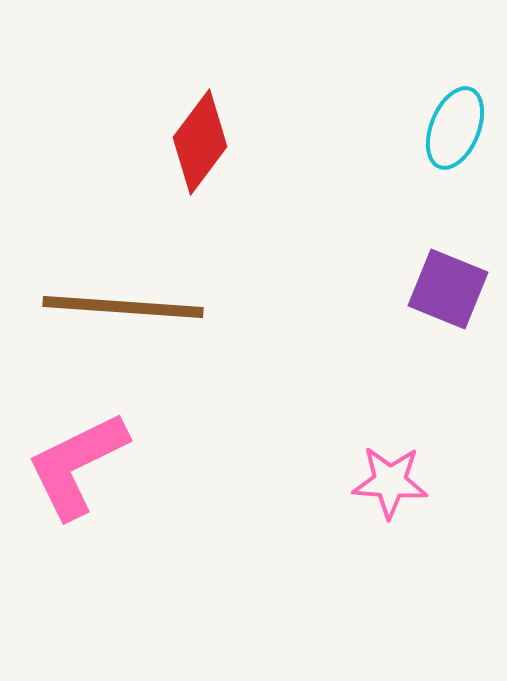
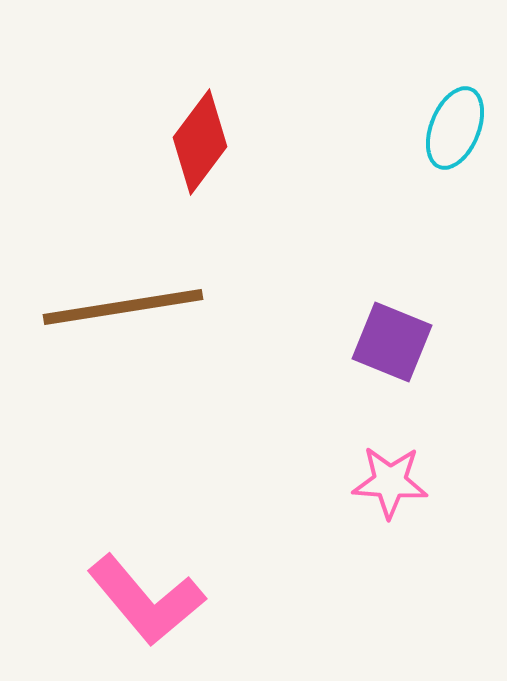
purple square: moved 56 px left, 53 px down
brown line: rotated 13 degrees counterclockwise
pink L-shape: moved 69 px right, 135 px down; rotated 104 degrees counterclockwise
